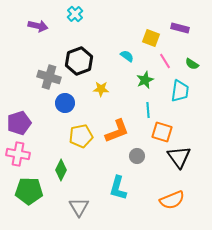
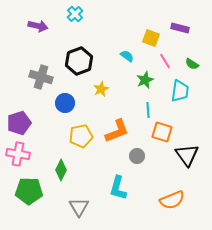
gray cross: moved 8 px left
yellow star: rotated 28 degrees counterclockwise
black triangle: moved 8 px right, 2 px up
